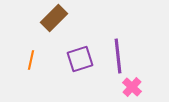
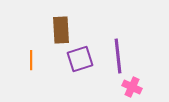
brown rectangle: moved 7 px right, 12 px down; rotated 48 degrees counterclockwise
orange line: rotated 12 degrees counterclockwise
pink cross: rotated 18 degrees counterclockwise
